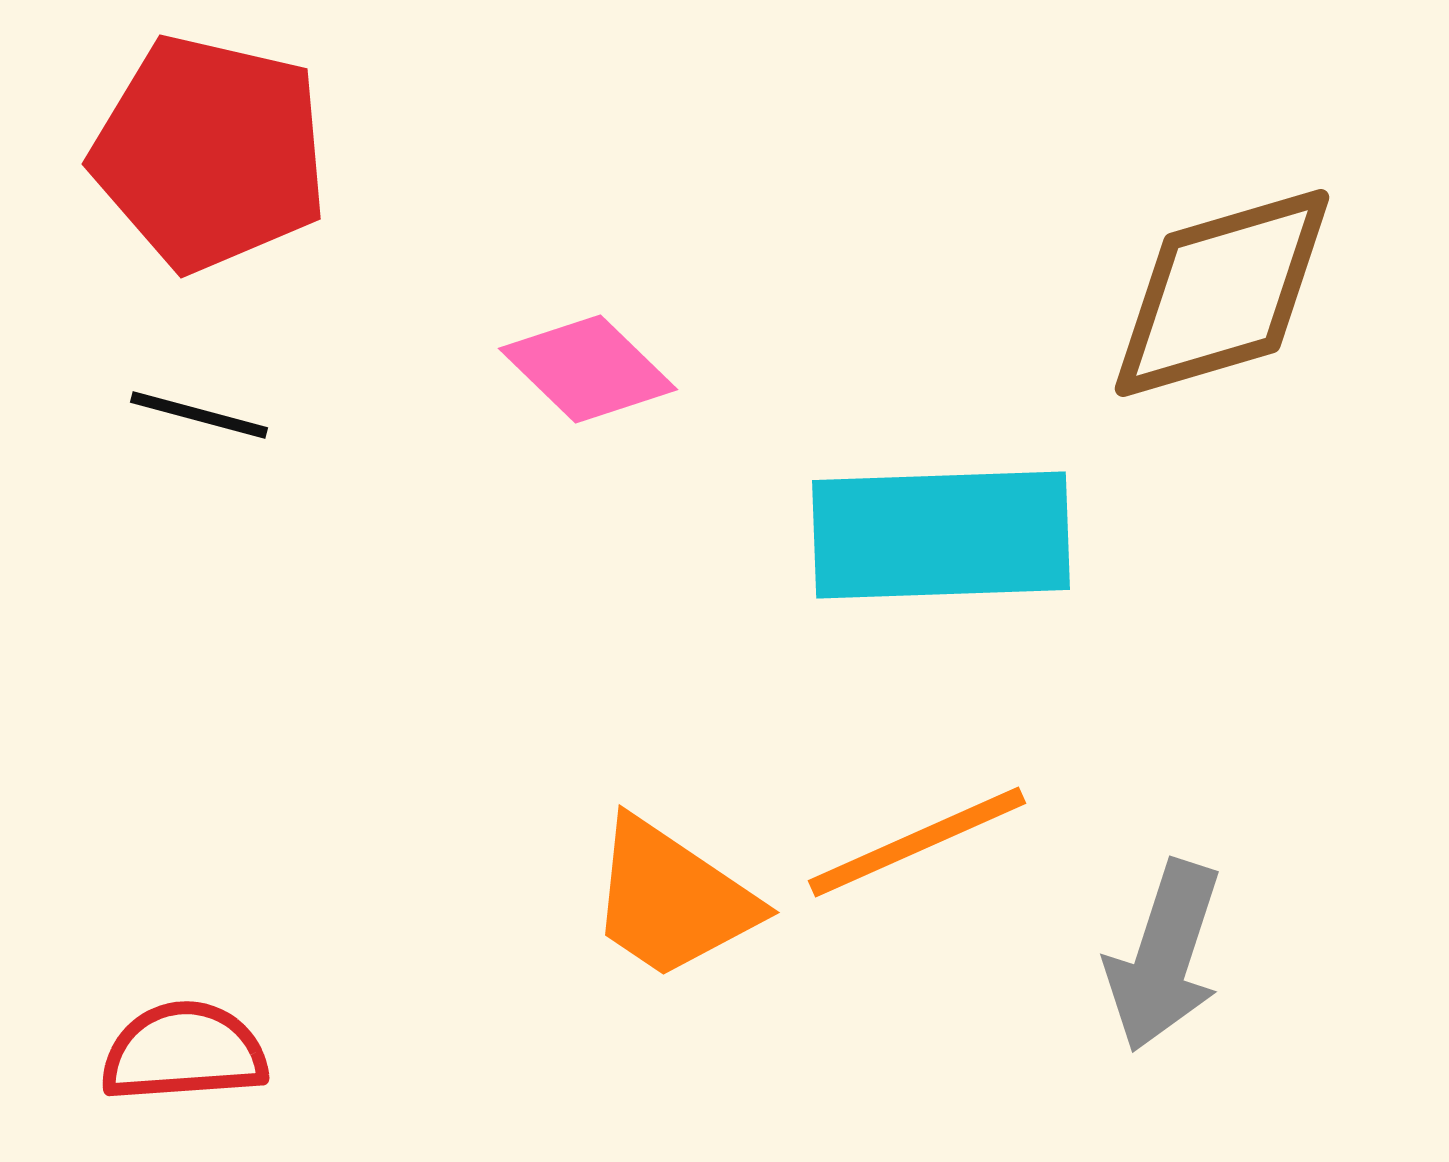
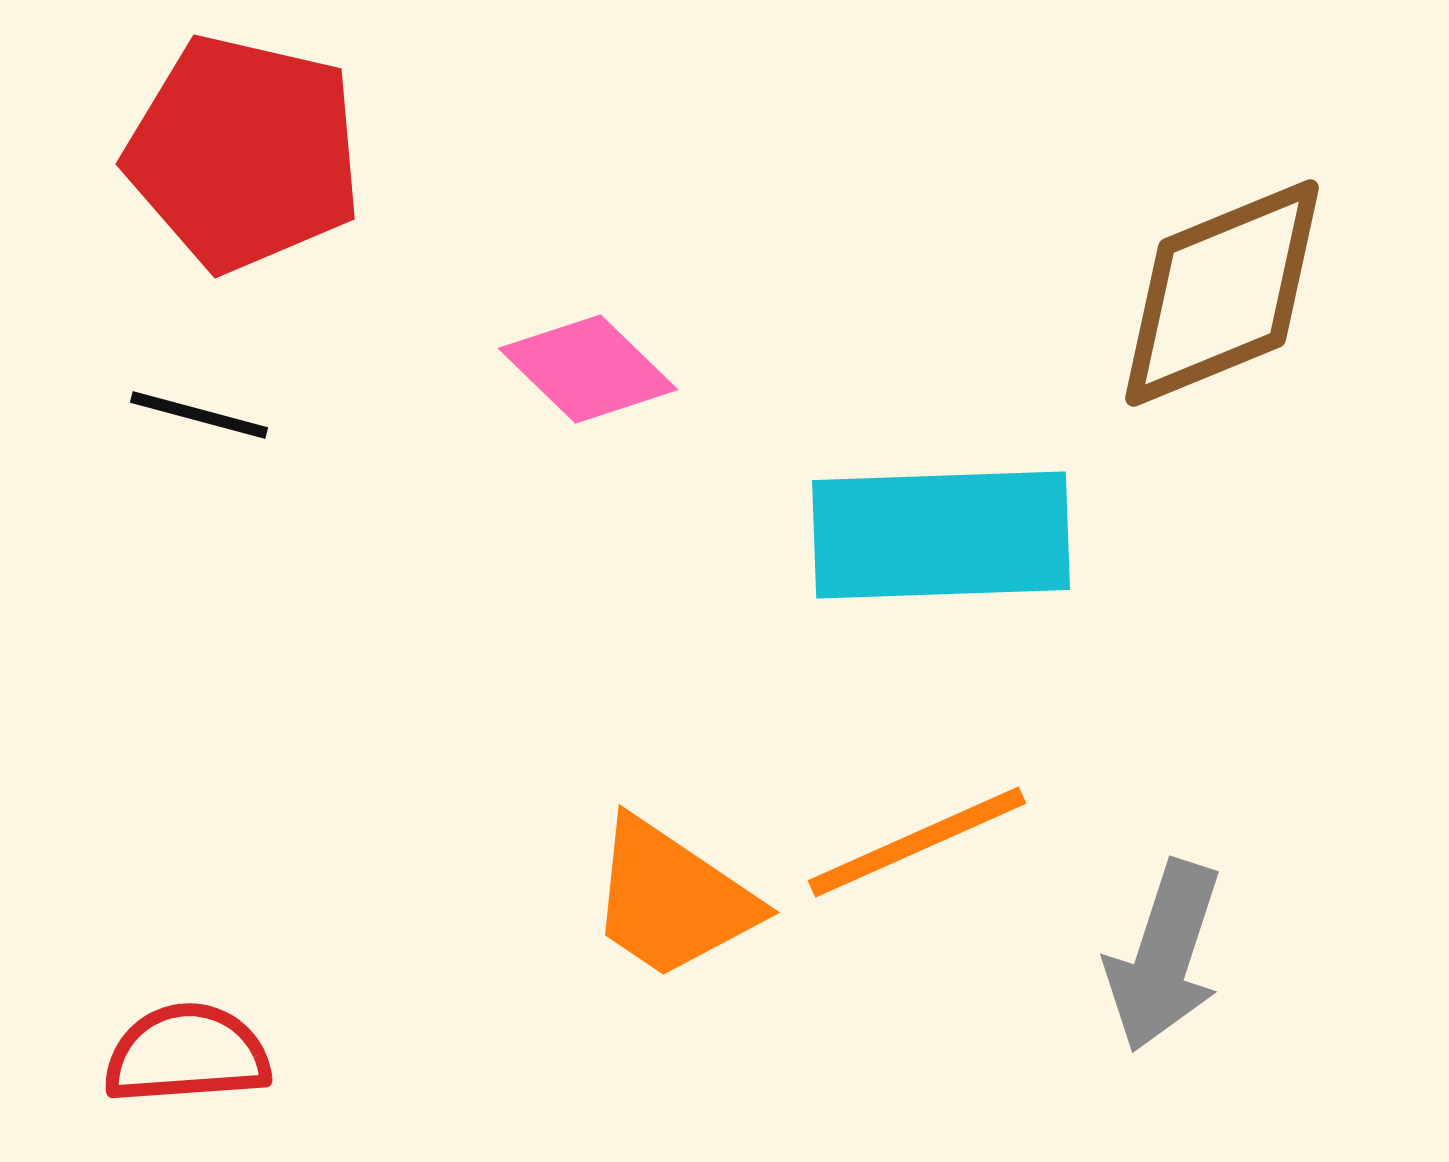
red pentagon: moved 34 px right
brown diamond: rotated 6 degrees counterclockwise
red semicircle: moved 3 px right, 2 px down
